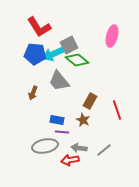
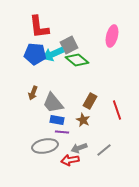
red L-shape: rotated 25 degrees clockwise
gray trapezoid: moved 6 px left, 22 px down
gray arrow: rotated 28 degrees counterclockwise
